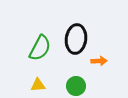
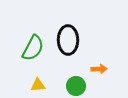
black ellipse: moved 8 px left, 1 px down; rotated 8 degrees counterclockwise
green semicircle: moved 7 px left
orange arrow: moved 8 px down
